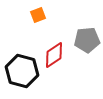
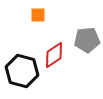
orange square: rotated 21 degrees clockwise
